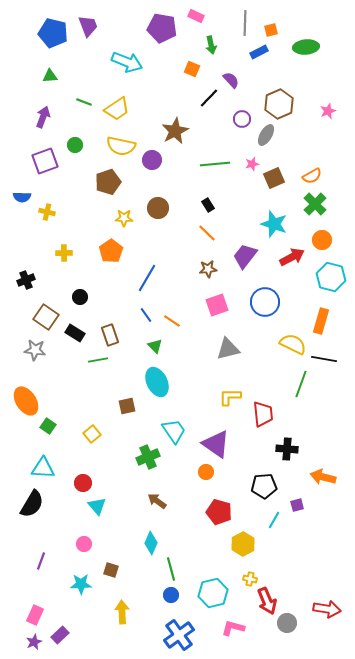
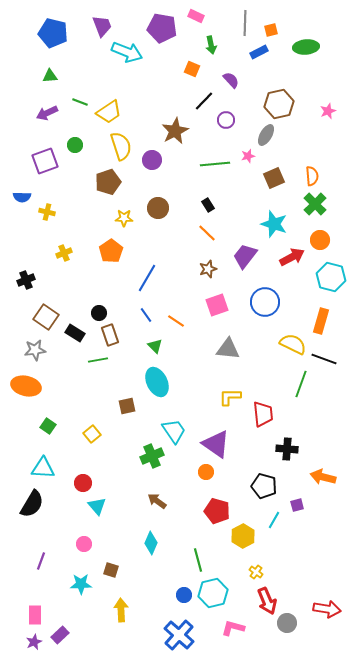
purple trapezoid at (88, 26): moved 14 px right
cyan arrow at (127, 62): moved 10 px up
black line at (209, 98): moved 5 px left, 3 px down
green line at (84, 102): moved 4 px left
brown hexagon at (279, 104): rotated 12 degrees clockwise
yellow trapezoid at (117, 109): moved 8 px left, 3 px down
purple arrow at (43, 117): moved 4 px right, 4 px up; rotated 135 degrees counterclockwise
purple circle at (242, 119): moved 16 px left, 1 px down
yellow semicircle at (121, 146): rotated 120 degrees counterclockwise
pink star at (252, 164): moved 4 px left, 8 px up
orange semicircle at (312, 176): rotated 66 degrees counterclockwise
orange circle at (322, 240): moved 2 px left
yellow cross at (64, 253): rotated 21 degrees counterclockwise
brown star at (208, 269): rotated 12 degrees counterclockwise
black circle at (80, 297): moved 19 px right, 16 px down
orange line at (172, 321): moved 4 px right
gray triangle at (228, 349): rotated 20 degrees clockwise
gray star at (35, 350): rotated 15 degrees counterclockwise
black line at (324, 359): rotated 10 degrees clockwise
orange ellipse at (26, 401): moved 15 px up; rotated 44 degrees counterclockwise
green cross at (148, 457): moved 4 px right, 1 px up
black pentagon at (264, 486): rotated 20 degrees clockwise
red pentagon at (219, 512): moved 2 px left, 1 px up
yellow hexagon at (243, 544): moved 8 px up
green line at (171, 569): moved 27 px right, 9 px up
yellow cross at (250, 579): moved 6 px right, 7 px up; rotated 24 degrees clockwise
blue circle at (171, 595): moved 13 px right
yellow arrow at (122, 612): moved 1 px left, 2 px up
pink rectangle at (35, 615): rotated 24 degrees counterclockwise
blue cross at (179, 635): rotated 12 degrees counterclockwise
